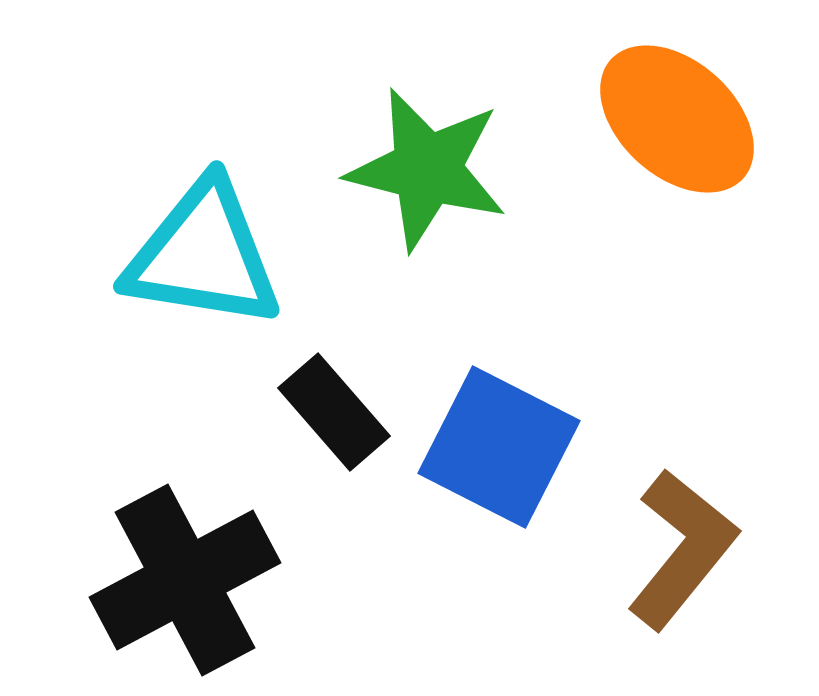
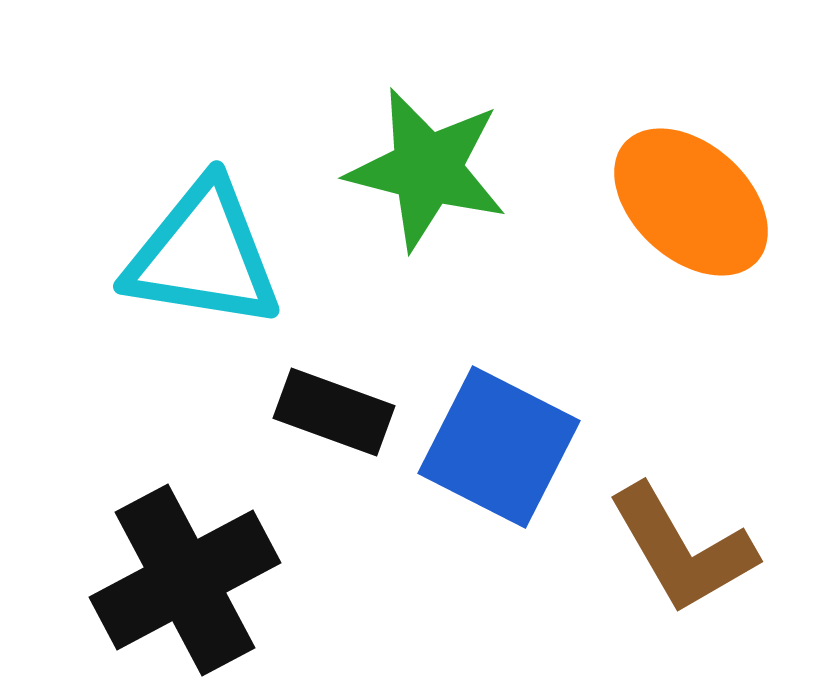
orange ellipse: moved 14 px right, 83 px down
black rectangle: rotated 29 degrees counterclockwise
brown L-shape: rotated 111 degrees clockwise
